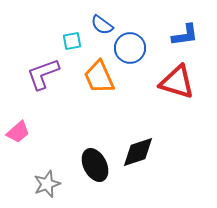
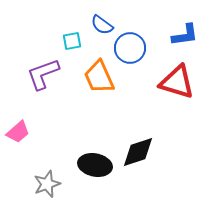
black ellipse: rotated 52 degrees counterclockwise
